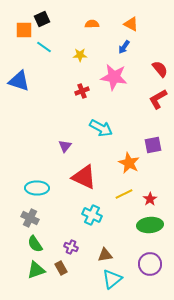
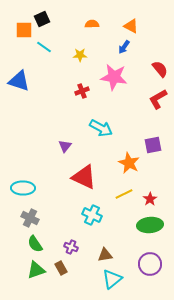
orange triangle: moved 2 px down
cyan ellipse: moved 14 px left
